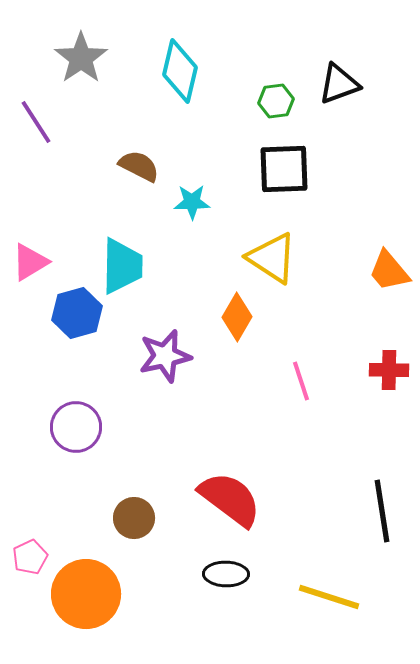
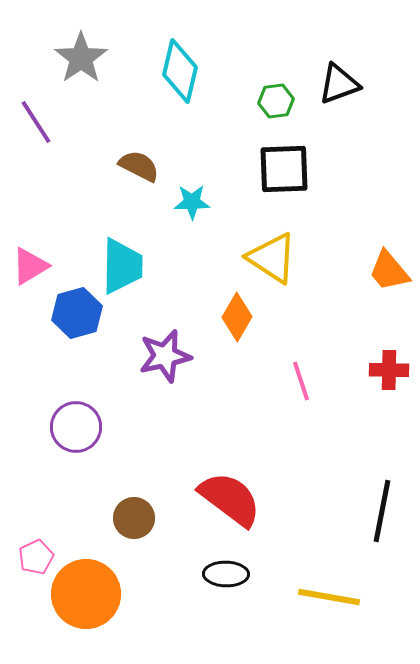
pink triangle: moved 4 px down
black line: rotated 20 degrees clockwise
pink pentagon: moved 6 px right
yellow line: rotated 8 degrees counterclockwise
